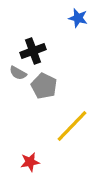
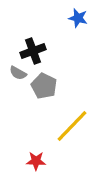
red star: moved 6 px right, 1 px up; rotated 12 degrees clockwise
